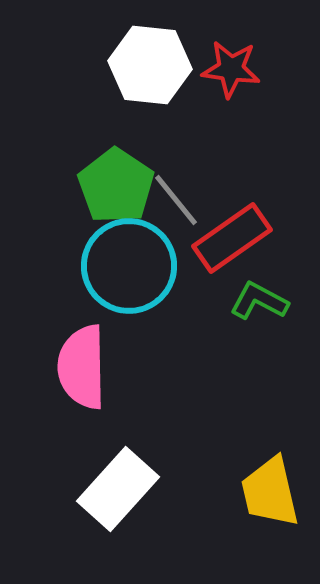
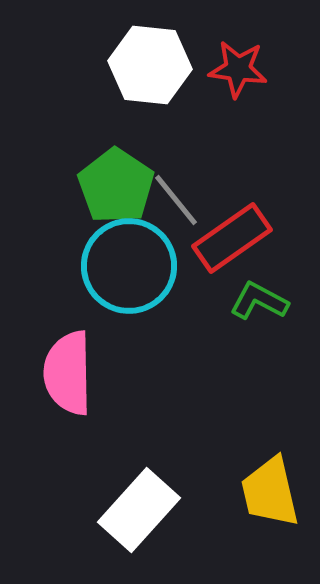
red star: moved 7 px right
pink semicircle: moved 14 px left, 6 px down
white rectangle: moved 21 px right, 21 px down
